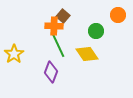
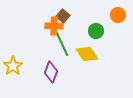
green line: moved 4 px right, 1 px up
yellow star: moved 1 px left, 12 px down
